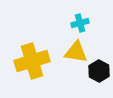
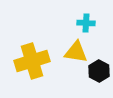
cyan cross: moved 6 px right; rotated 18 degrees clockwise
